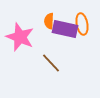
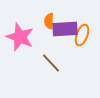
orange ellipse: moved 11 px down; rotated 30 degrees clockwise
purple rectangle: rotated 15 degrees counterclockwise
